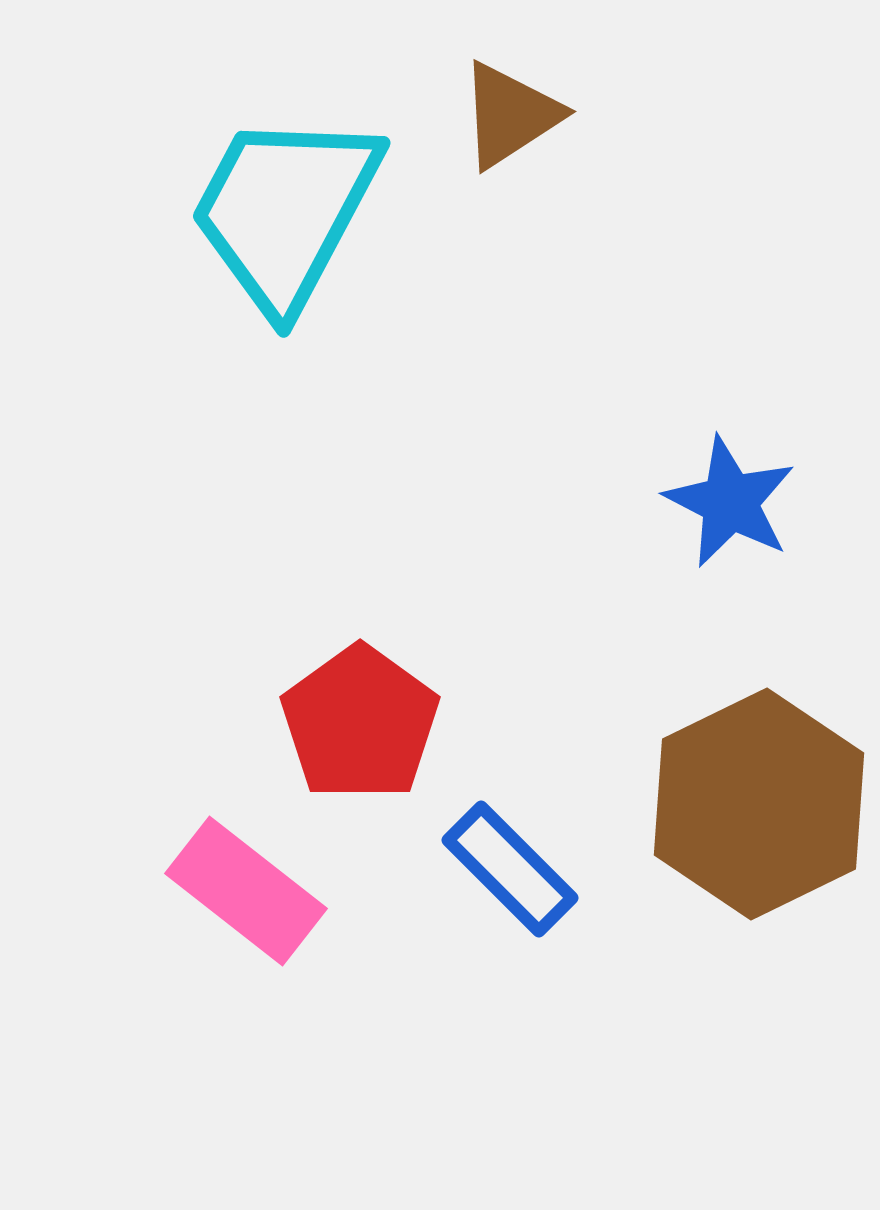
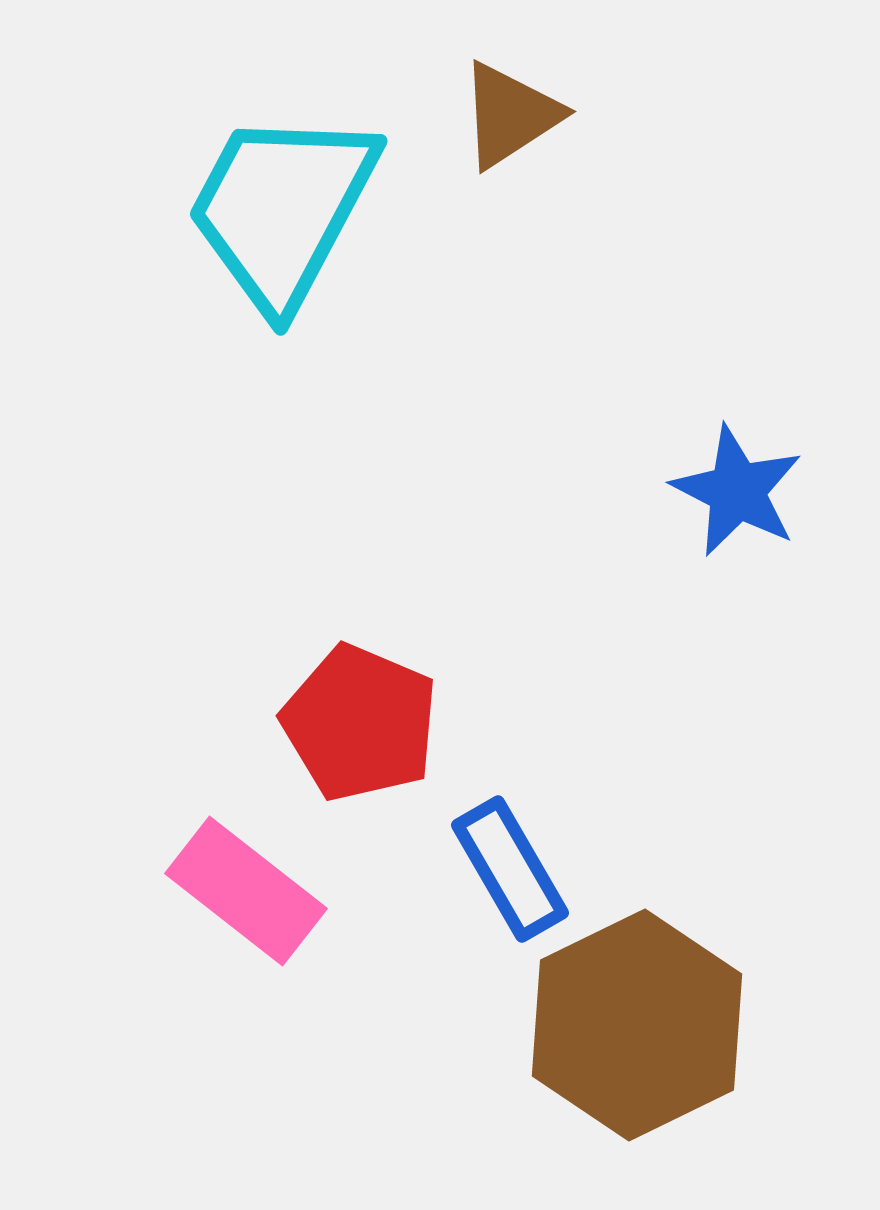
cyan trapezoid: moved 3 px left, 2 px up
blue star: moved 7 px right, 11 px up
red pentagon: rotated 13 degrees counterclockwise
brown hexagon: moved 122 px left, 221 px down
blue rectangle: rotated 15 degrees clockwise
